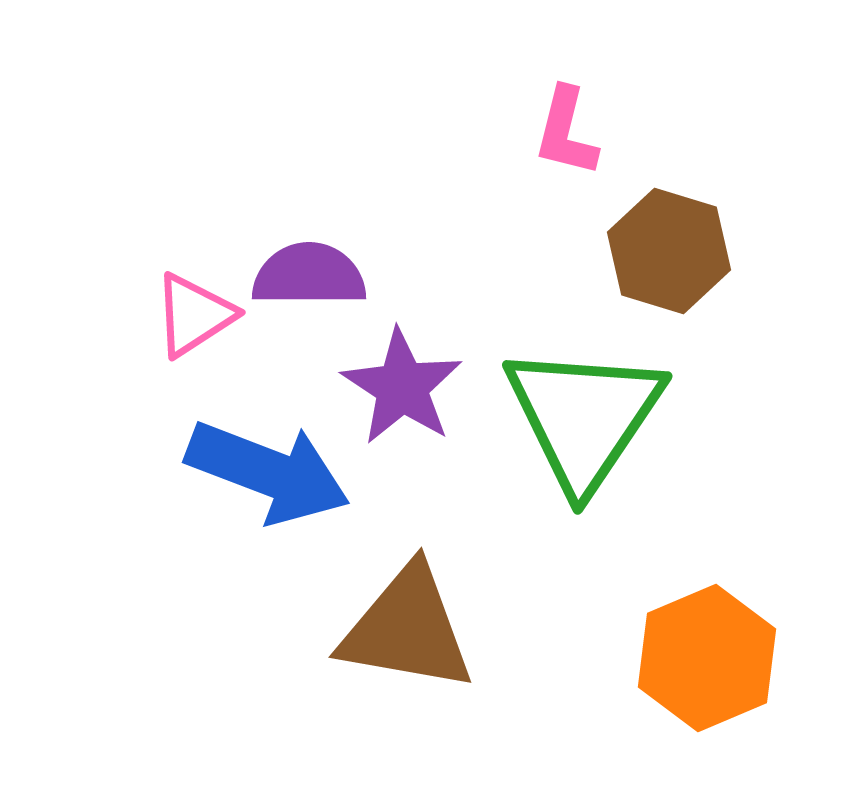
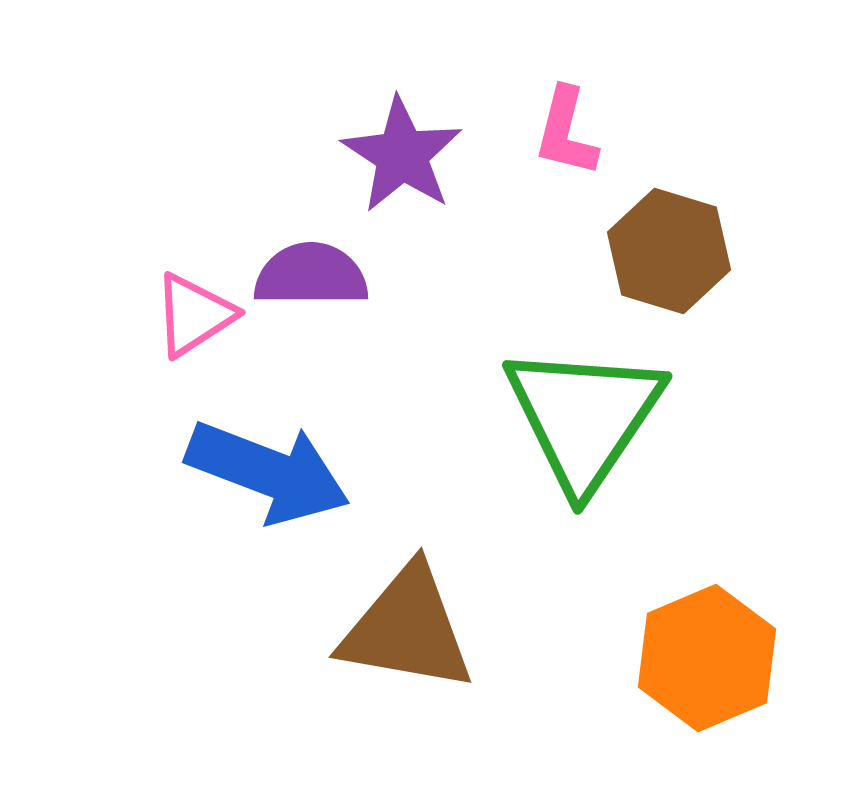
purple semicircle: moved 2 px right
purple star: moved 232 px up
